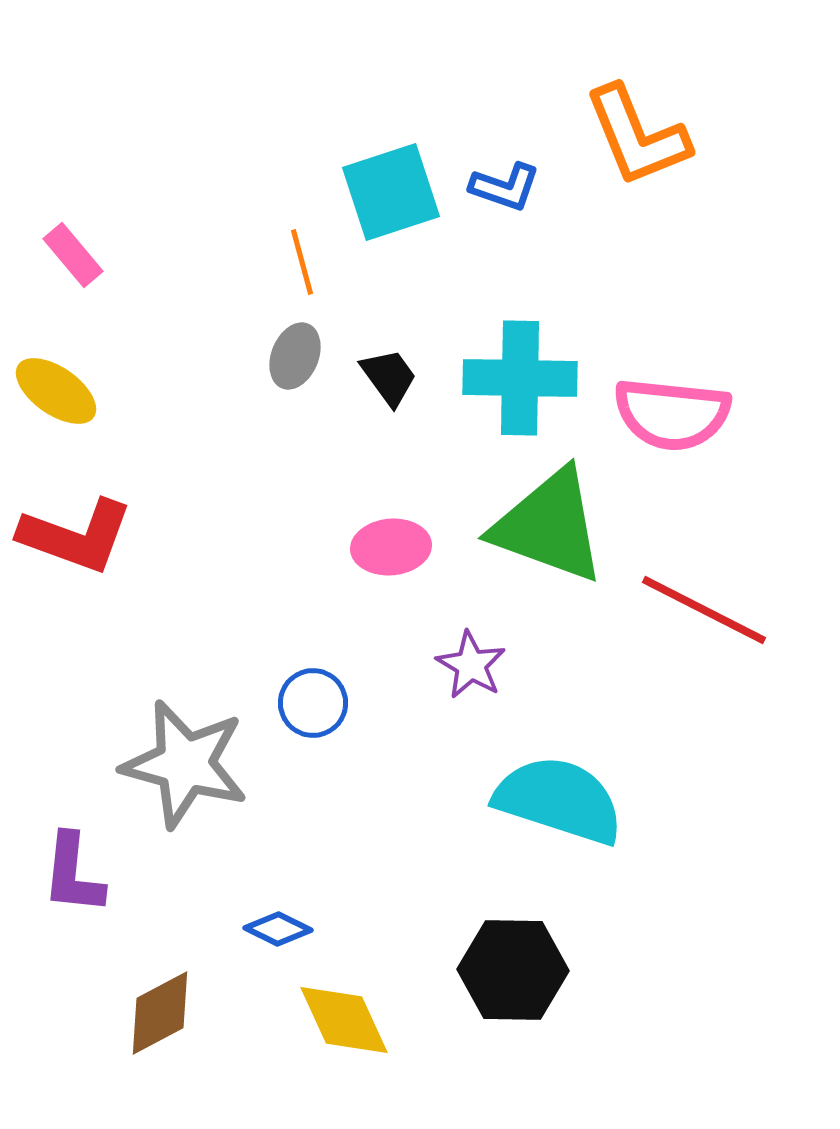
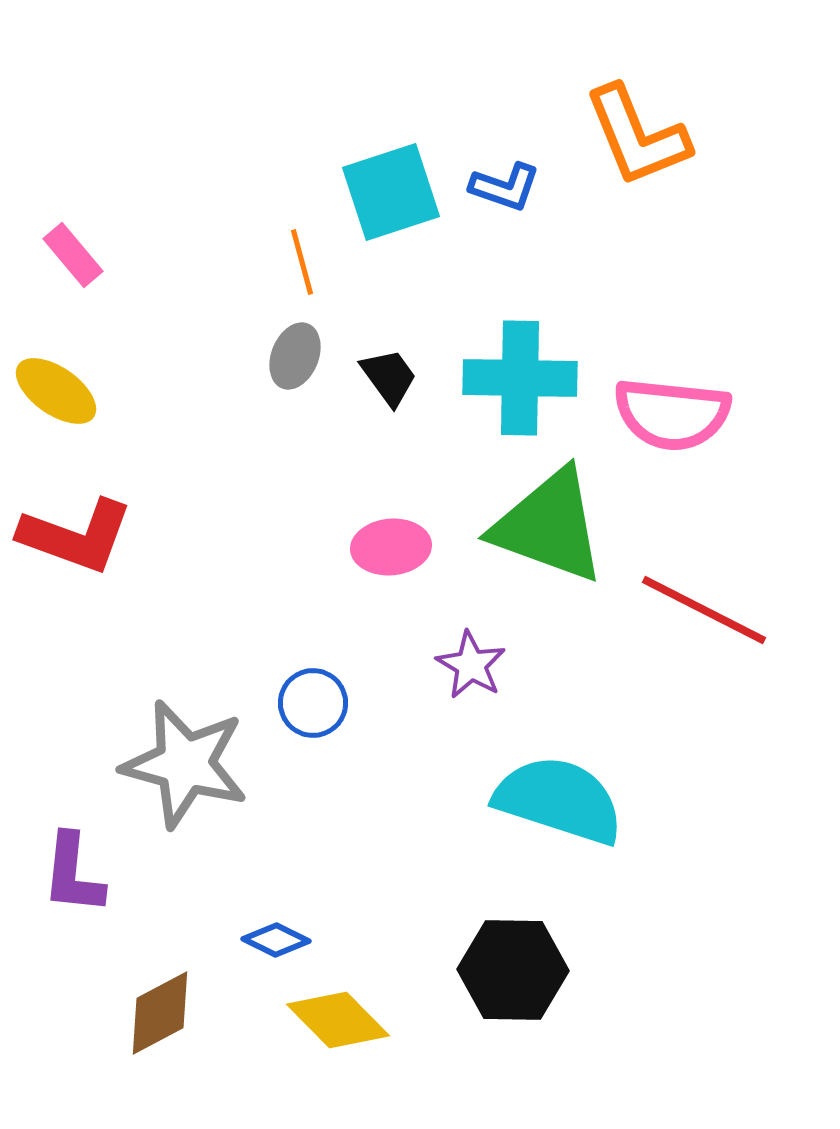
blue diamond: moved 2 px left, 11 px down
yellow diamond: moved 6 px left; rotated 20 degrees counterclockwise
